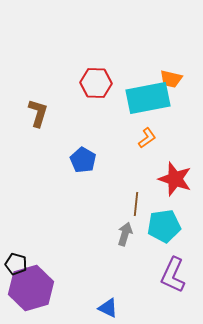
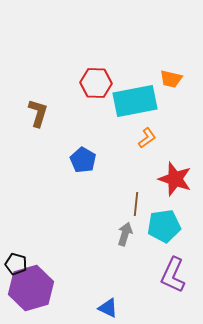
cyan rectangle: moved 13 px left, 3 px down
